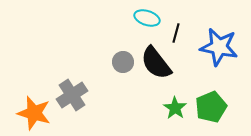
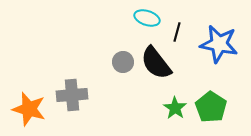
black line: moved 1 px right, 1 px up
blue star: moved 3 px up
gray cross: rotated 28 degrees clockwise
green pentagon: rotated 16 degrees counterclockwise
orange star: moved 5 px left, 4 px up
